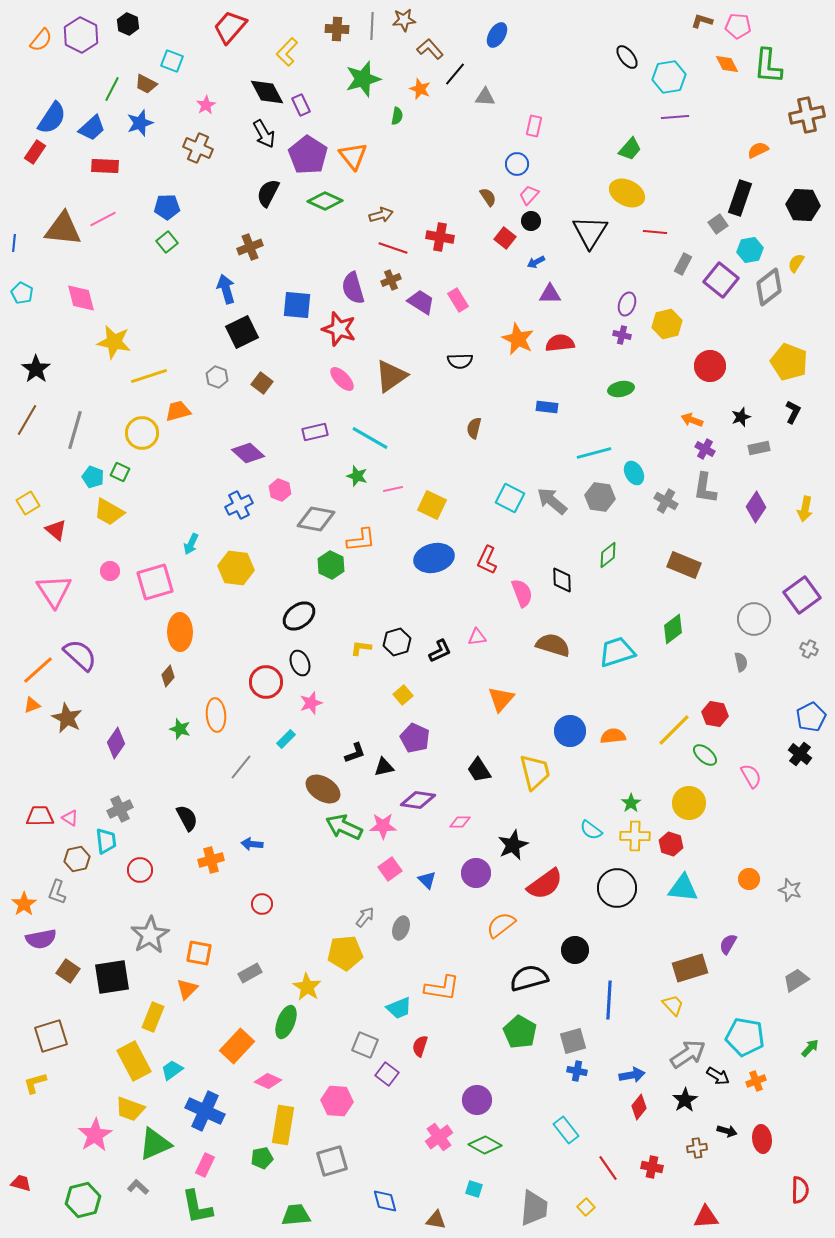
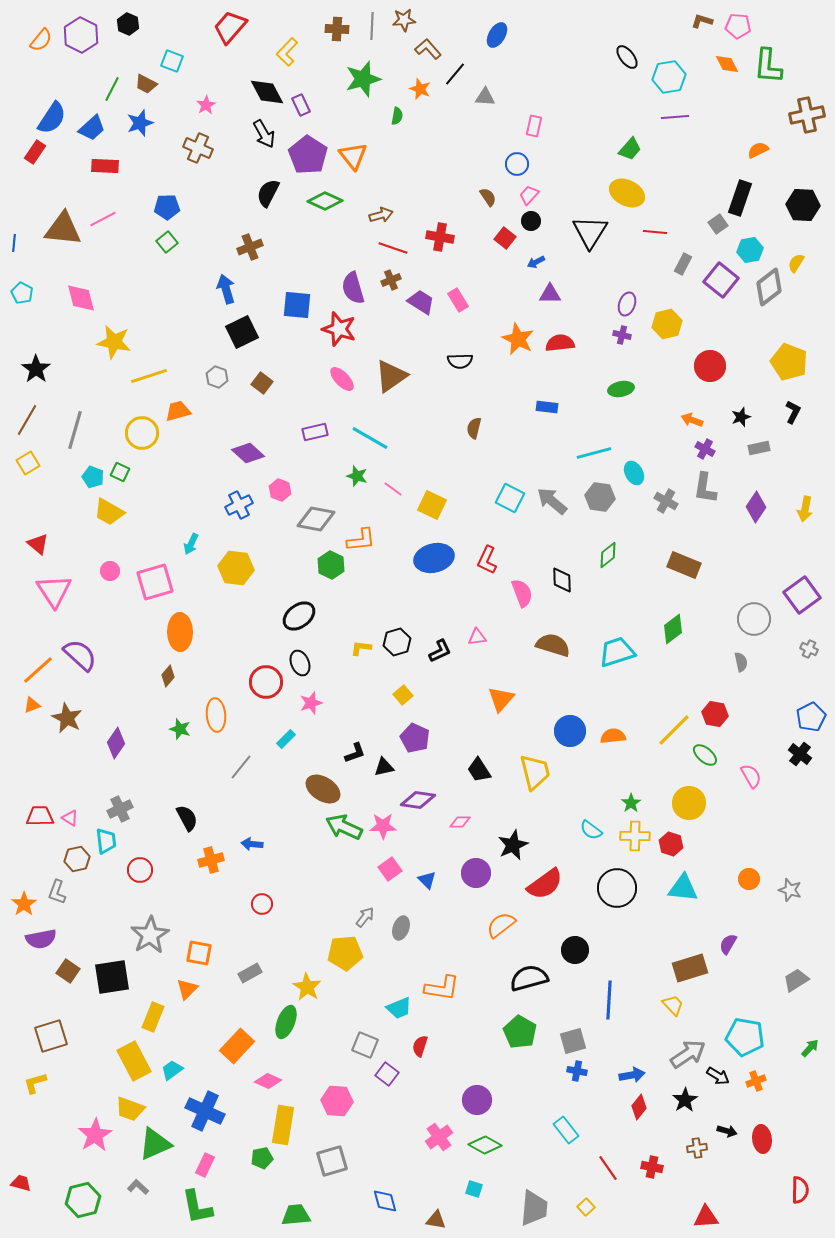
brown L-shape at (430, 49): moved 2 px left
pink line at (393, 489): rotated 48 degrees clockwise
yellow square at (28, 503): moved 40 px up
red triangle at (56, 530): moved 18 px left, 14 px down
